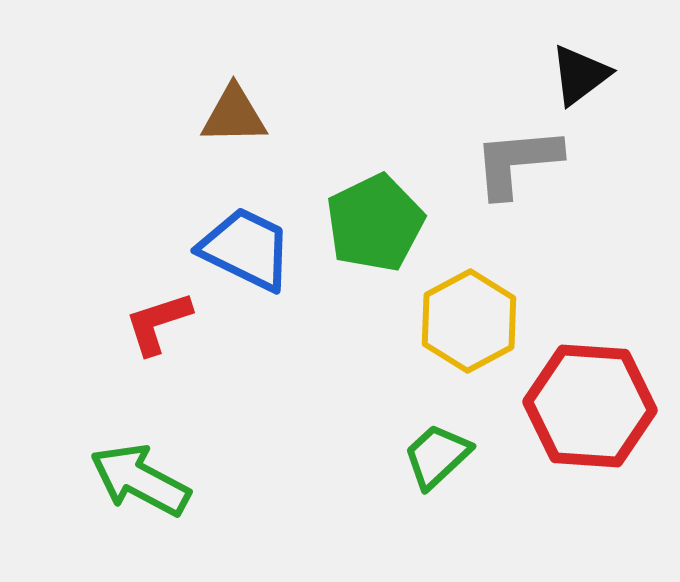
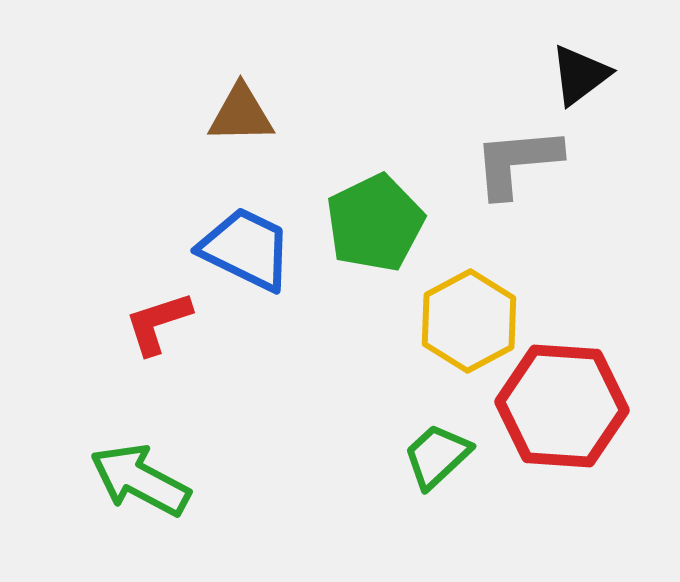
brown triangle: moved 7 px right, 1 px up
red hexagon: moved 28 px left
